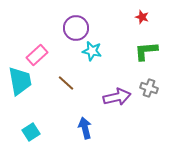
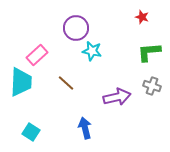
green L-shape: moved 3 px right, 1 px down
cyan trapezoid: moved 1 px right, 1 px down; rotated 12 degrees clockwise
gray cross: moved 3 px right, 2 px up
cyan square: rotated 24 degrees counterclockwise
